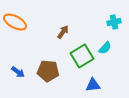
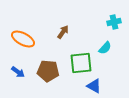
orange ellipse: moved 8 px right, 17 px down
green square: moved 1 px left, 7 px down; rotated 25 degrees clockwise
blue triangle: moved 1 px right, 1 px down; rotated 35 degrees clockwise
